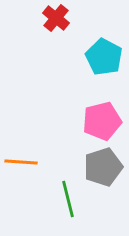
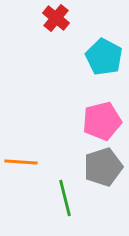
green line: moved 3 px left, 1 px up
